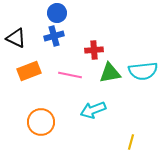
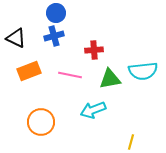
blue circle: moved 1 px left
green triangle: moved 6 px down
